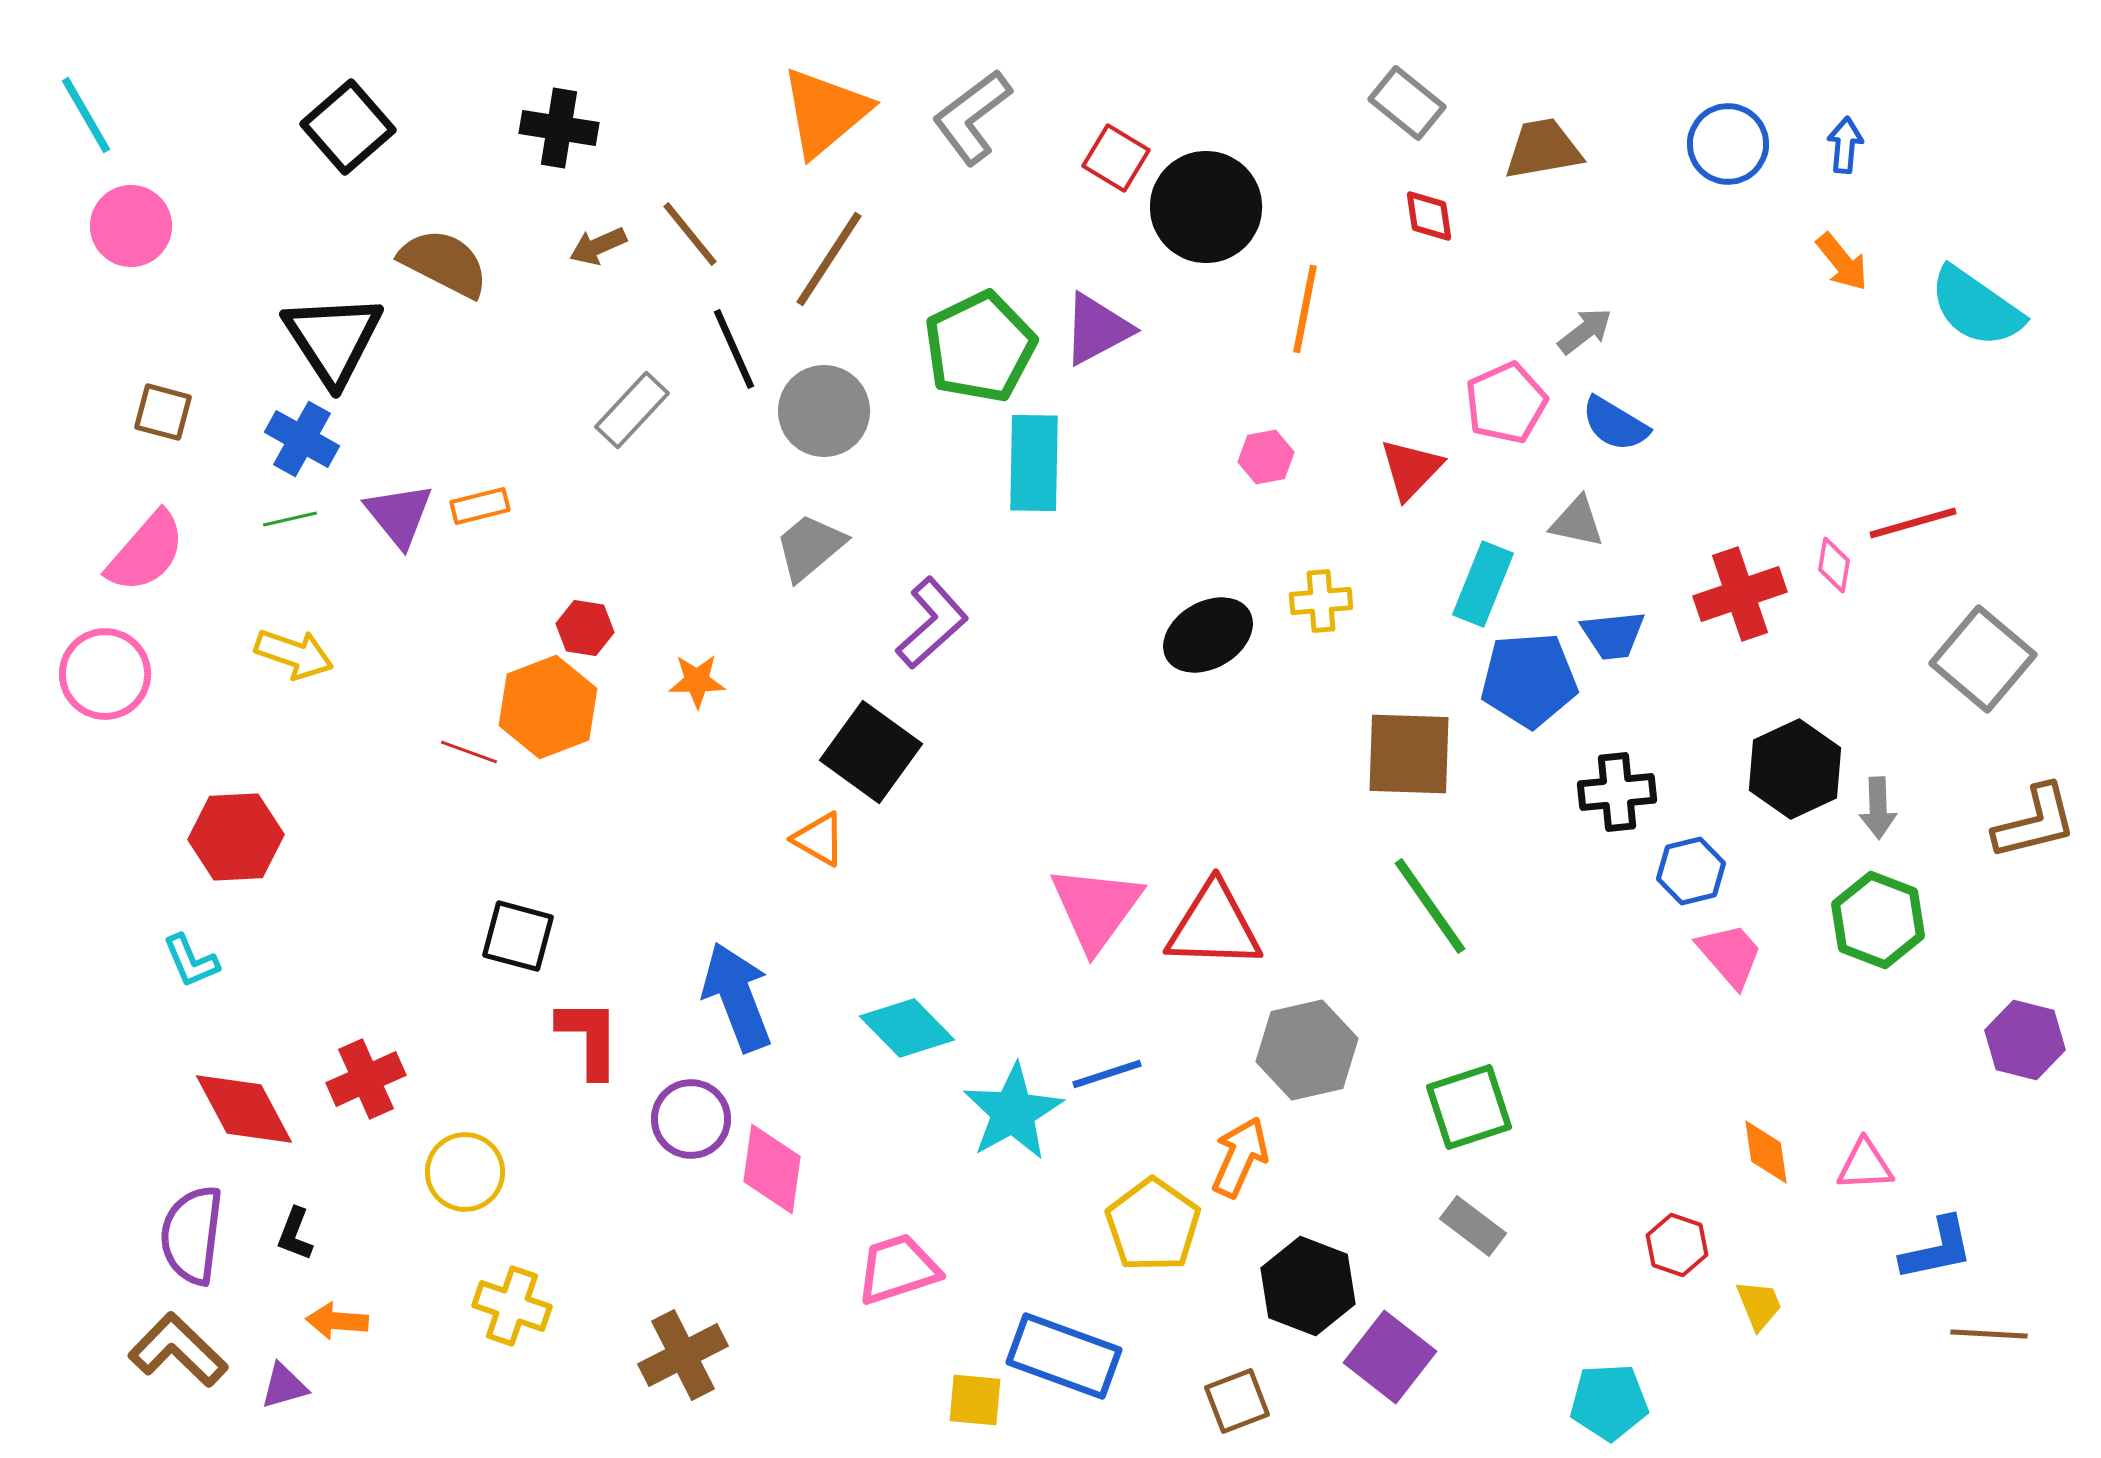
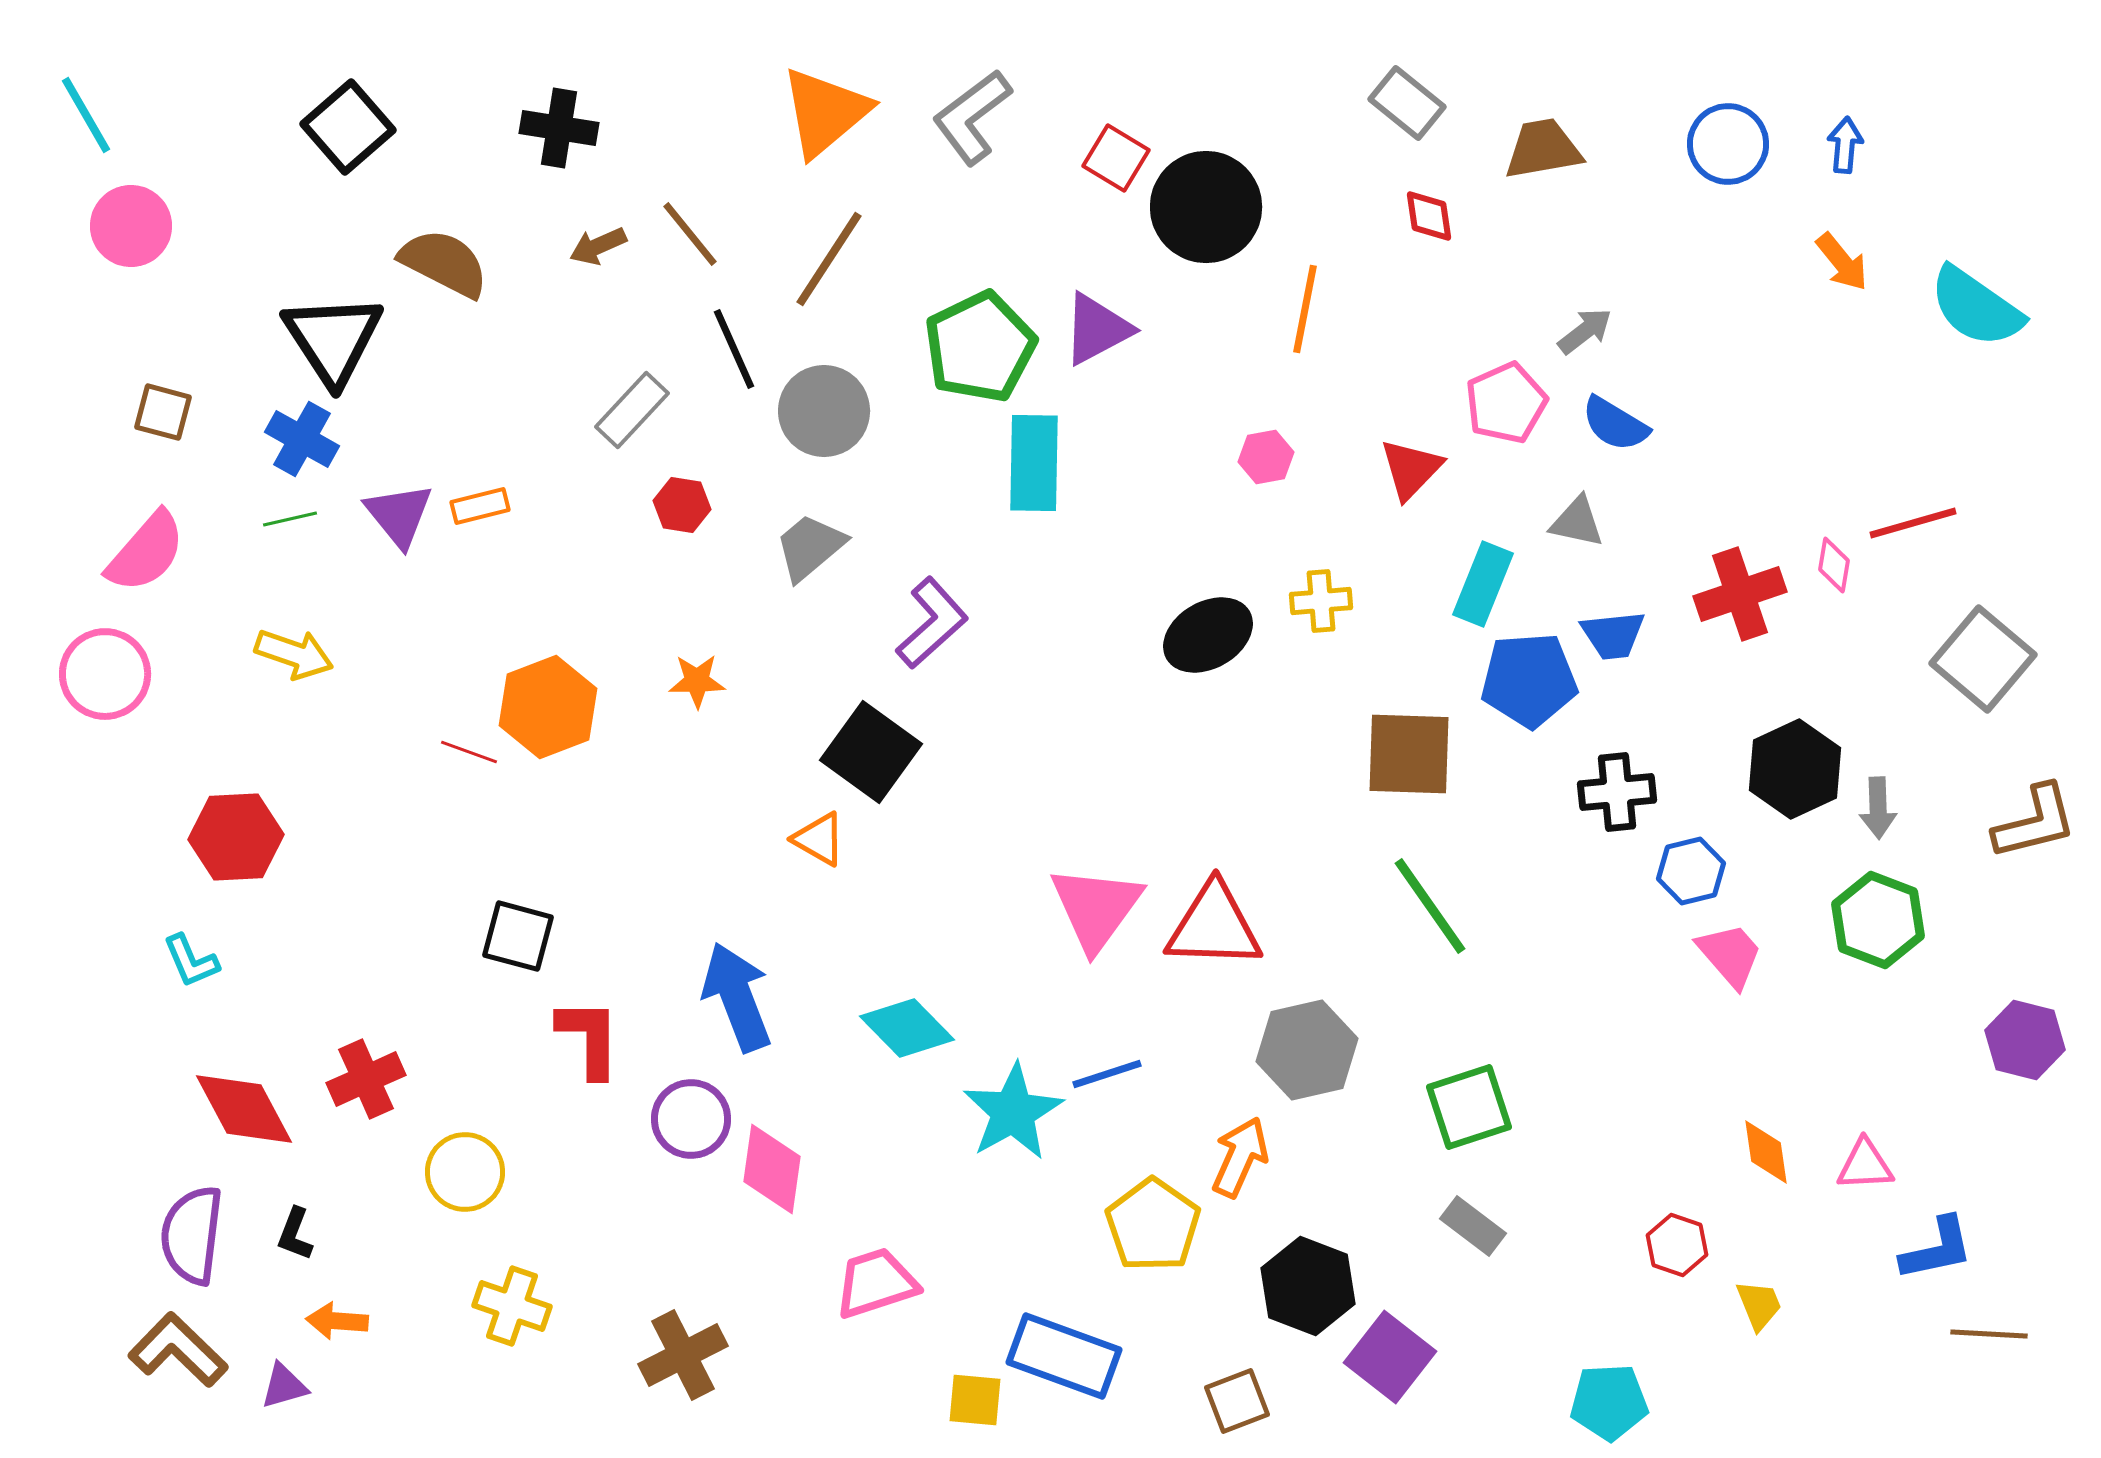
red hexagon at (585, 628): moved 97 px right, 123 px up
pink trapezoid at (898, 1269): moved 22 px left, 14 px down
